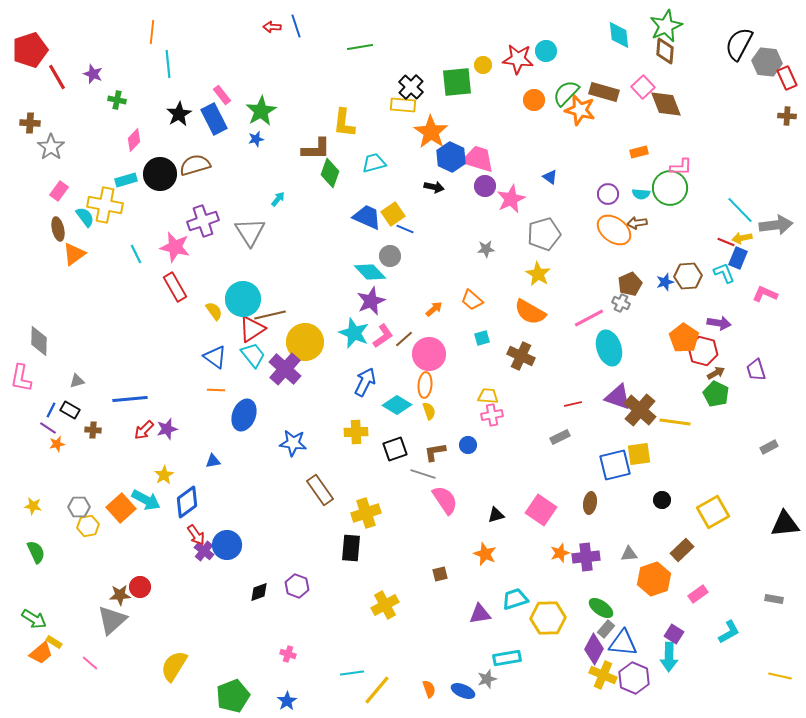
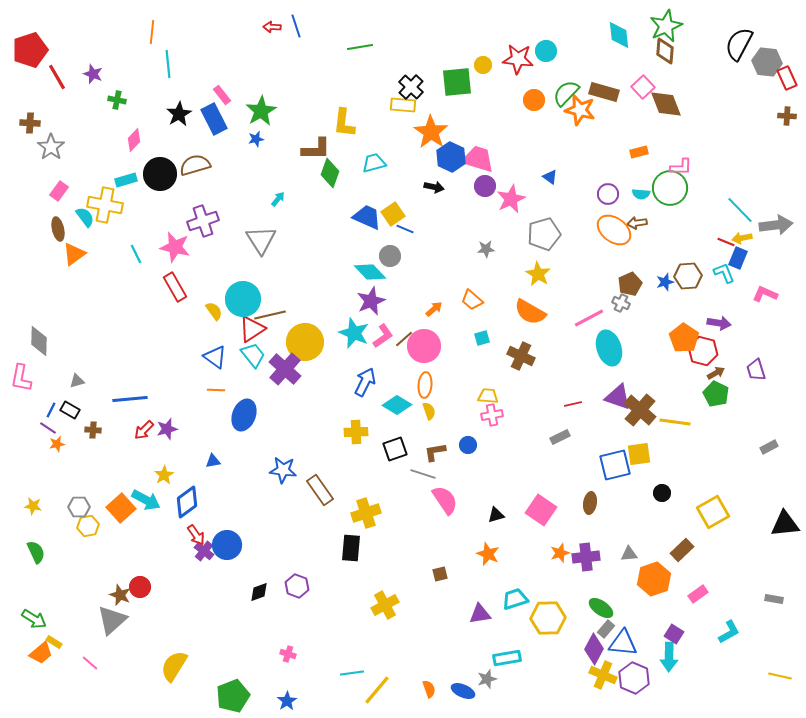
gray triangle at (250, 232): moved 11 px right, 8 px down
pink circle at (429, 354): moved 5 px left, 8 px up
blue star at (293, 443): moved 10 px left, 27 px down
black circle at (662, 500): moved 7 px up
orange star at (485, 554): moved 3 px right
brown star at (120, 595): rotated 25 degrees clockwise
